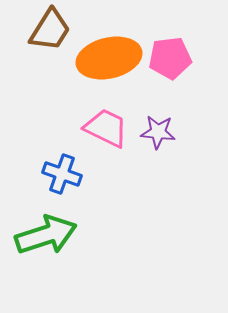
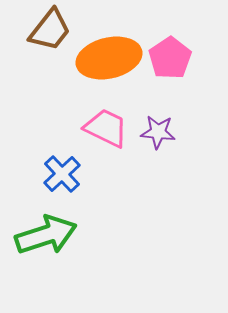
brown trapezoid: rotated 6 degrees clockwise
pink pentagon: rotated 27 degrees counterclockwise
blue cross: rotated 27 degrees clockwise
